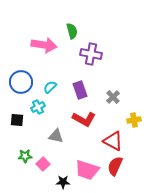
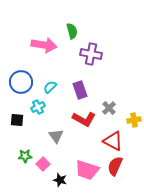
gray cross: moved 4 px left, 11 px down
gray triangle: rotated 42 degrees clockwise
black star: moved 3 px left, 2 px up; rotated 16 degrees clockwise
